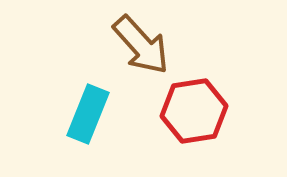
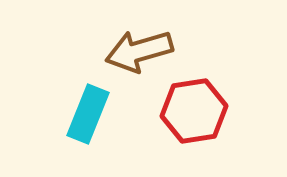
brown arrow: moved 2 px left, 6 px down; rotated 116 degrees clockwise
